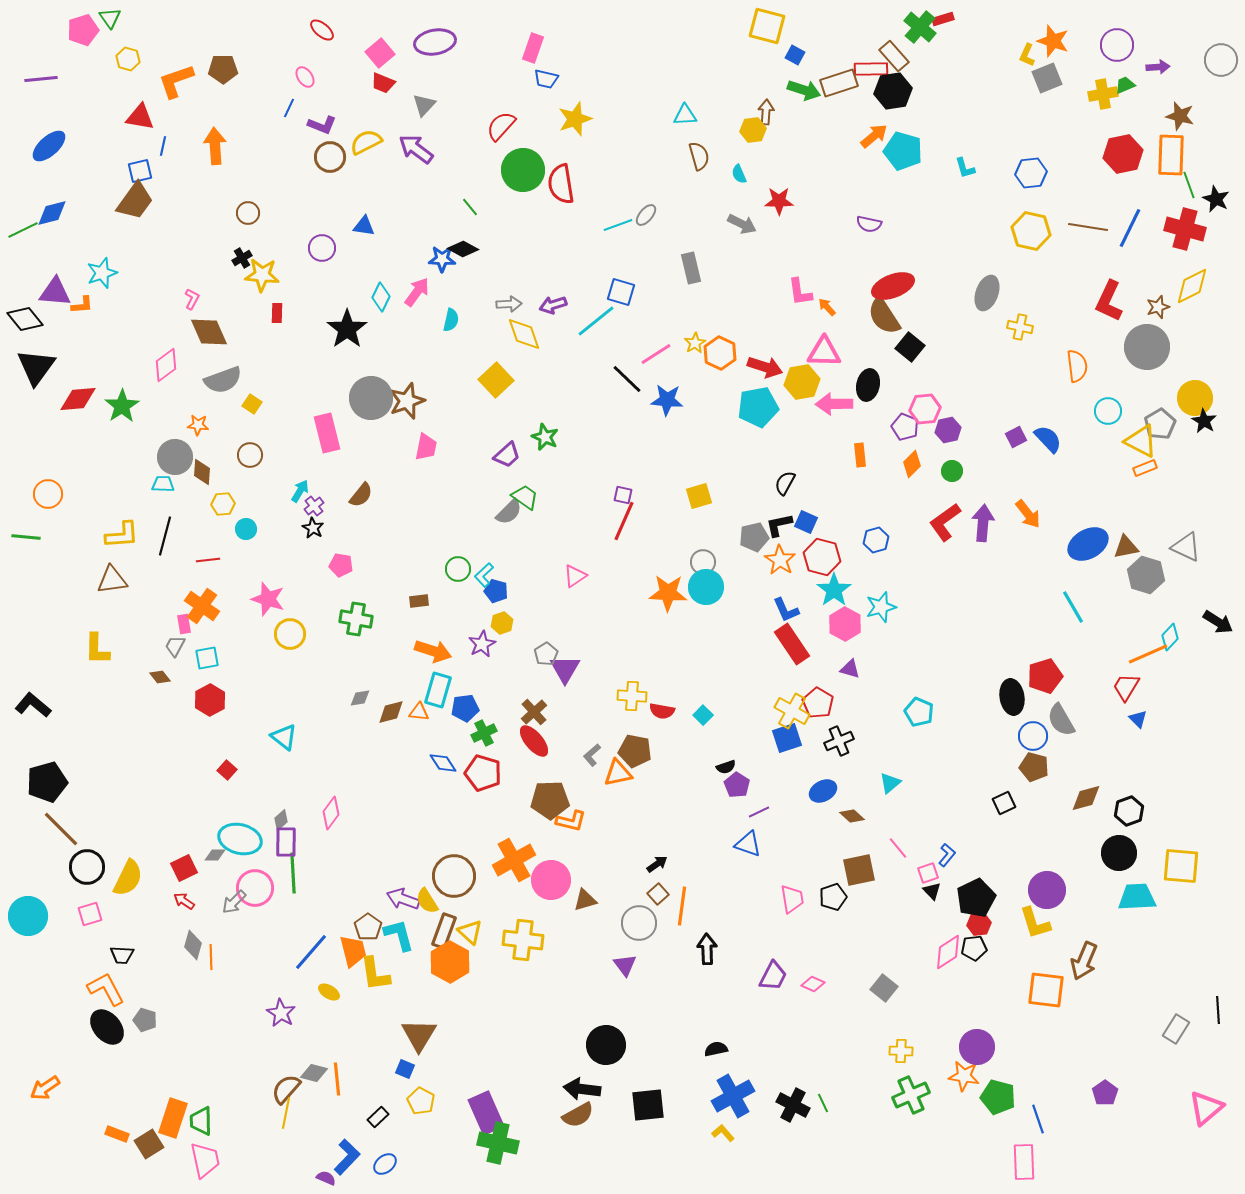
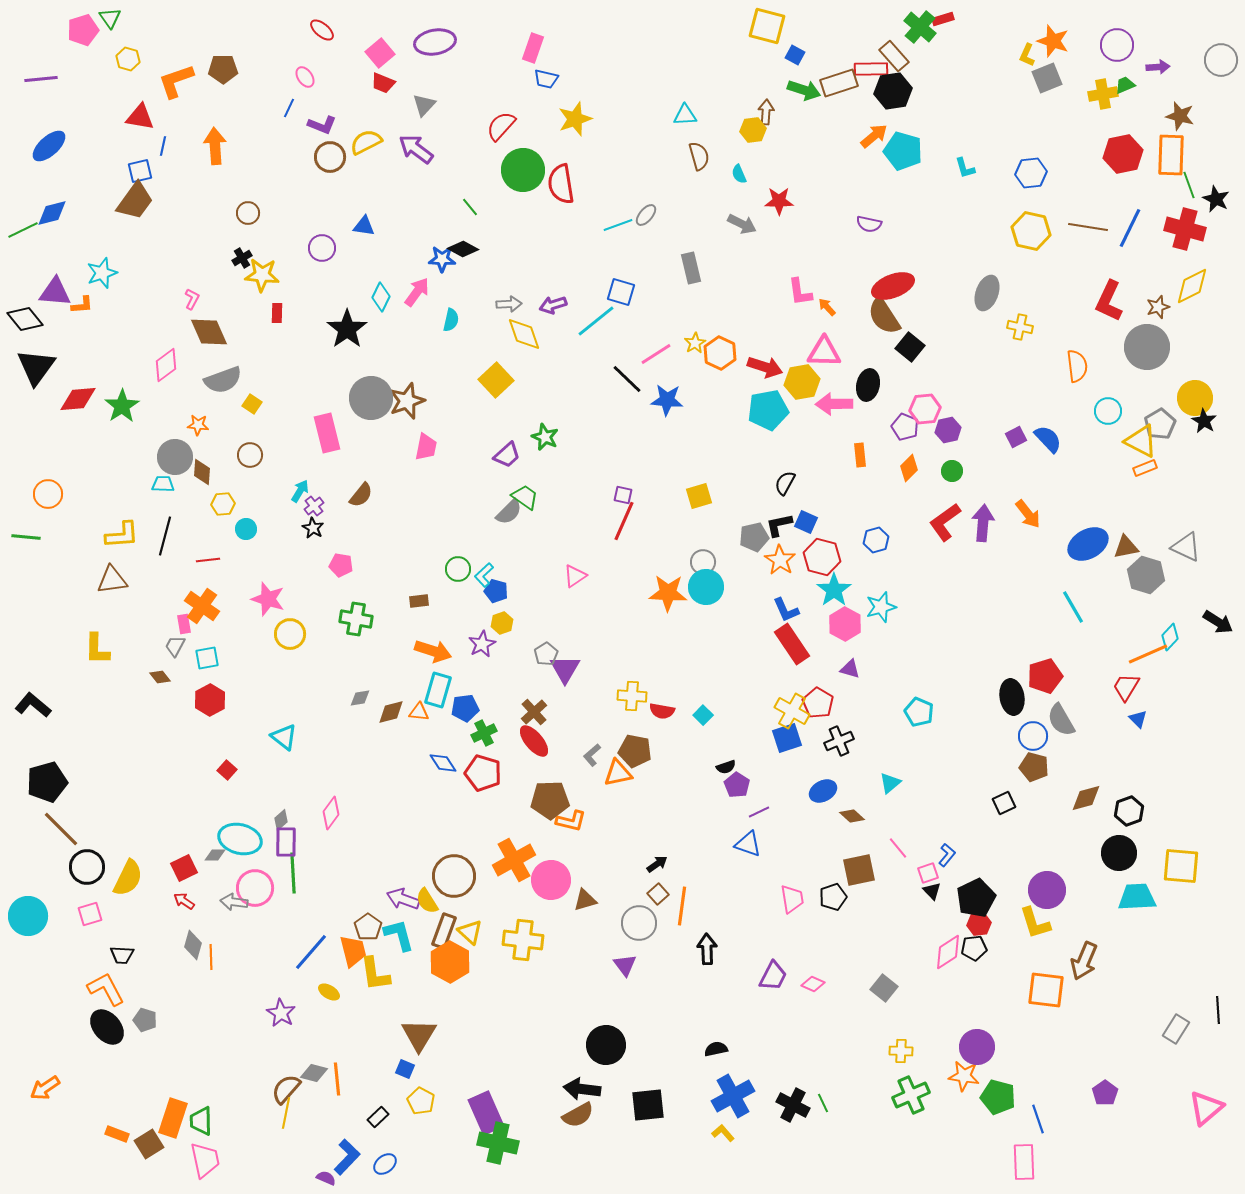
cyan pentagon at (758, 407): moved 10 px right, 3 px down
orange diamond at (912, 464): moved 3 px left, 4 px down
gray arrow at (234, 902): rotated 52 degrees clockwise
